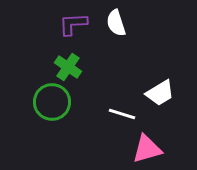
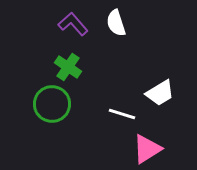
purple L-shape: rotated 52 degrees clockwise
green circle: moved 2 px down
pink triangle: rotated 16 degrees counterclockwise
